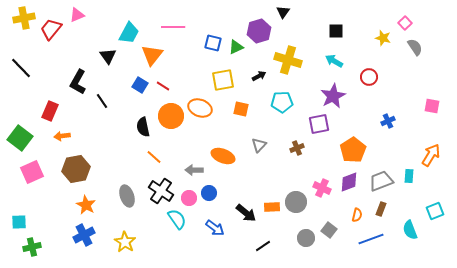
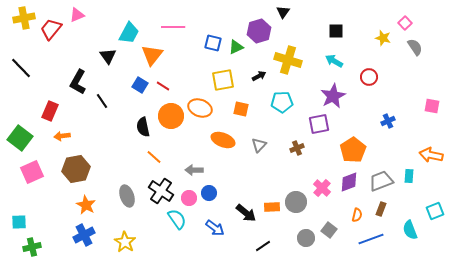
orange arrow at (431, 155): rotated 110 degrees counterclockwise
orange ellipse at (223, 156): moved 16 px up
pink cross at (322, 188): rotated 18 degrees clockwise
